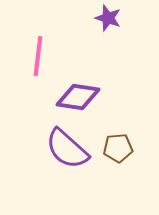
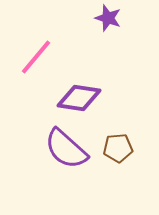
pink line: moved 2 px left, 1 px down; rotated 33 degrees clockwise
purple diamond: moved 1 px right, 1 px down
purple semicircle: moved 1 px left
